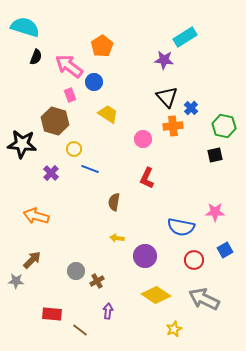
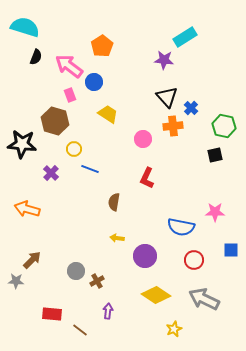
orange arrow: moved 9 px left, 7 px up
blue square: moved 6 px right; rotated 28 degrees clockwise
